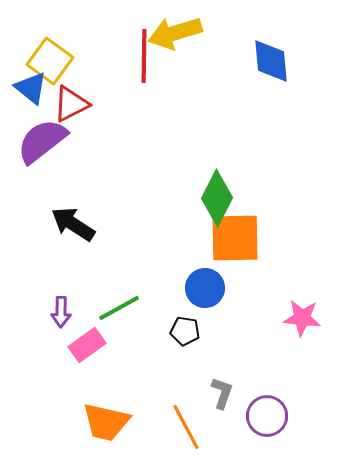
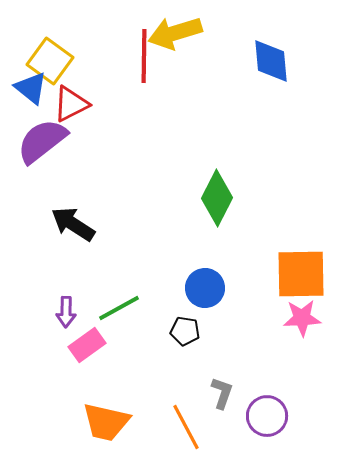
orange square: moved 66 px right, 36 px down
purple arrow: moved 5 px right
pink star: rotated 9 degrees counterclockwise
